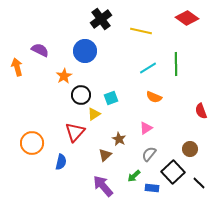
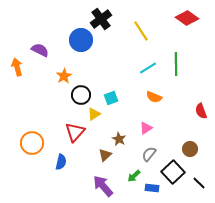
yellow line: rotated 45 degrees clockwise
blue circle: moved 4 px left, 11 px up
